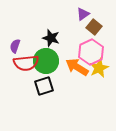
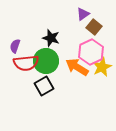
yellow star: moved 3 px right, 1 px up
black square: rotated 12 degrees counterclockwise
